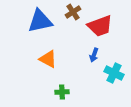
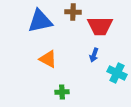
brown cross: rotated 35 degrees clockwise
red trapezoid: rotated 20 degrees clockwise
cyan cross: moved 3 px right
